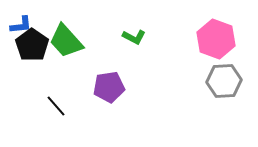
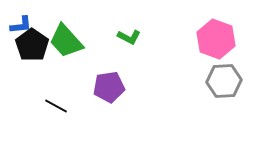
green L-shape: moved 5 px left
black line: rotated 20 degrees counterclockwise
